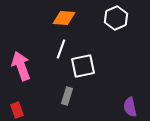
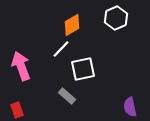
orange diamond: moved 8 px right, 7 px down; rotated 35 degrees counterclockwise
white line: rotated 24 degrees clockwise
white square: moved 3 px down
gray rectangle: rotated 66 degrees counterclockwise
